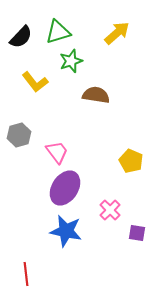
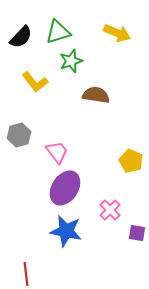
yellow arrow: rotated 64 degrees clockwise
